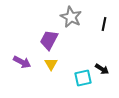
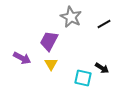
black line: rotated 48 degrees clockwise
purple trapezoid: moved 1 px down
purple arrow: moved 4 px up
black arrow: moved 1 px up
cyan square: rotated 24 degrees clockwise
